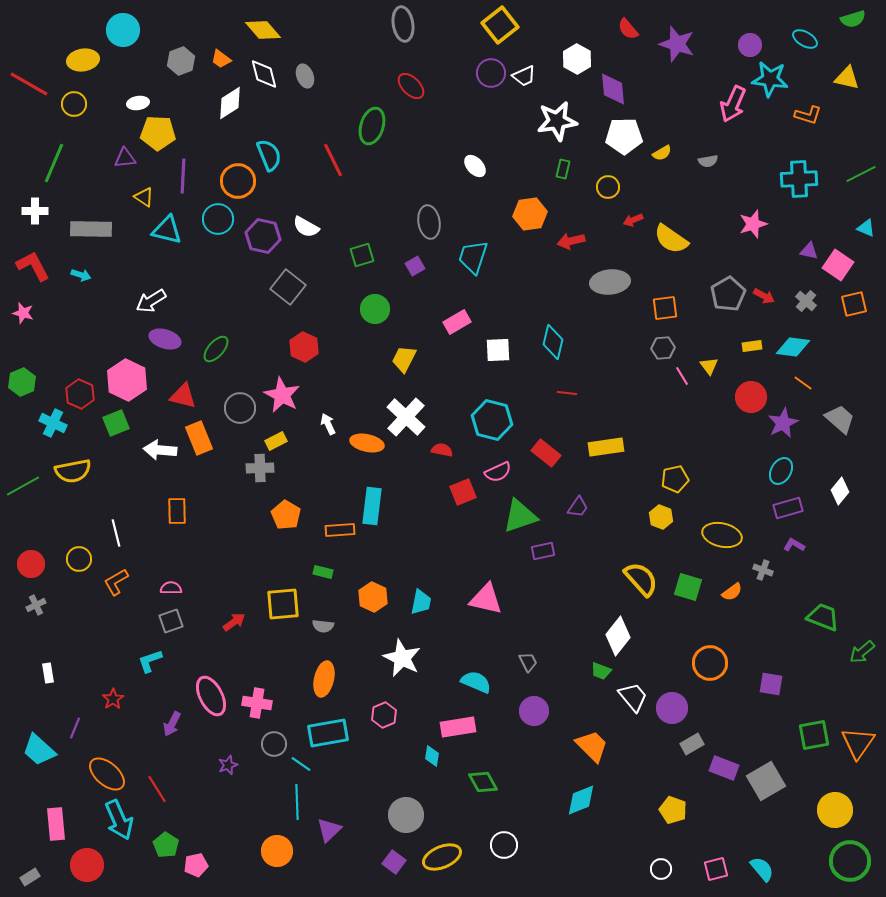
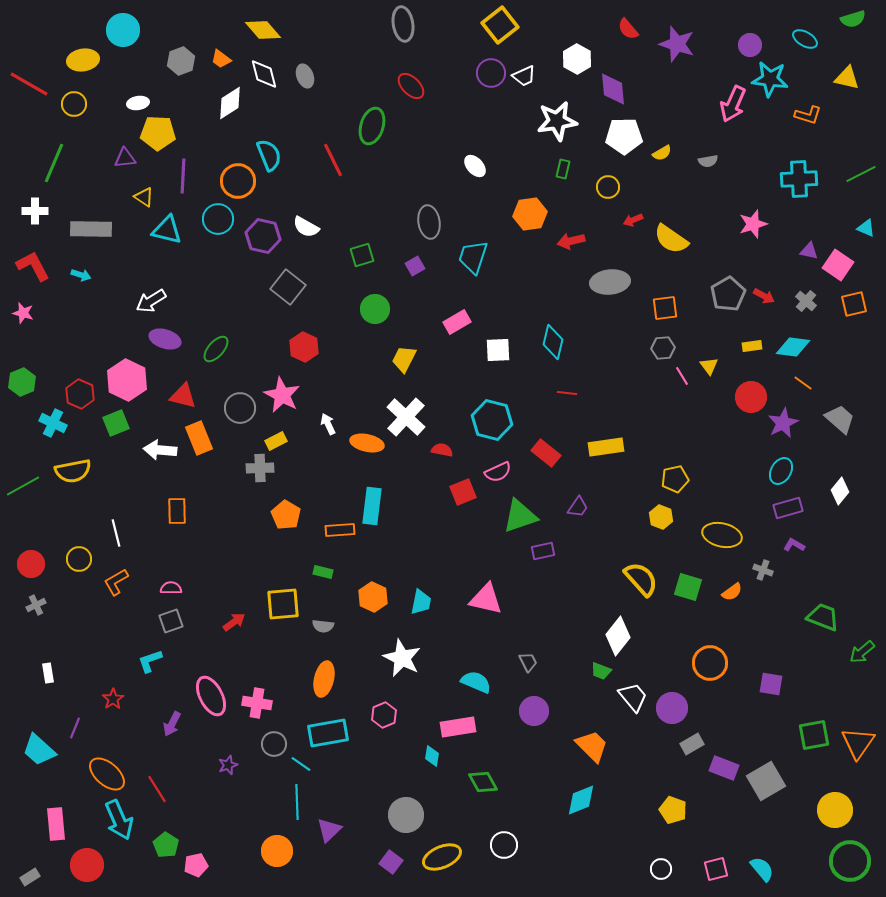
purple square at (394, 862): moved 3 px left
